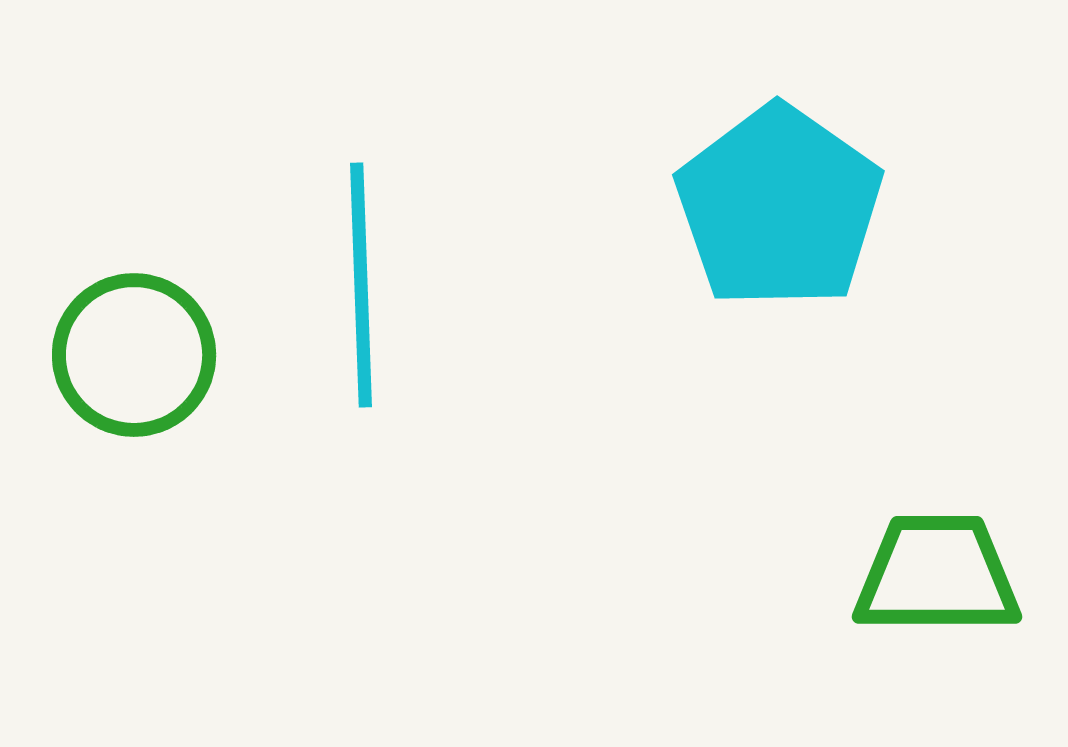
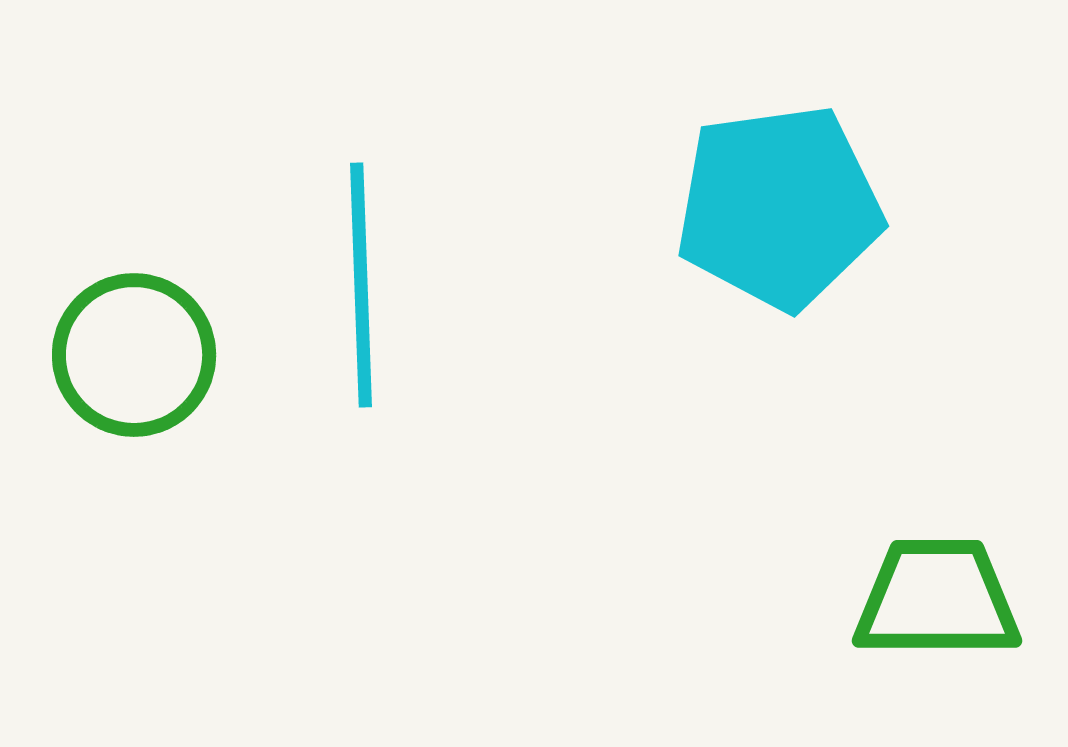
cyan pentagon: rotated 29 degrees clockwise
green trapezoid: moved 24 px down
